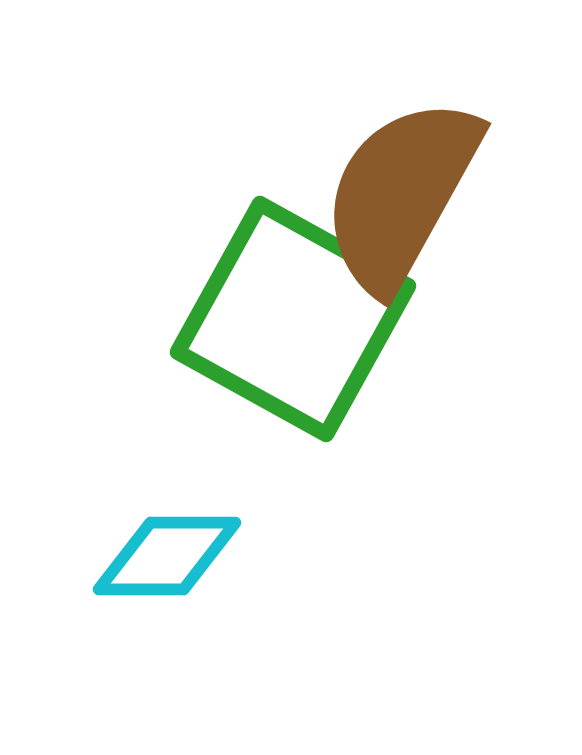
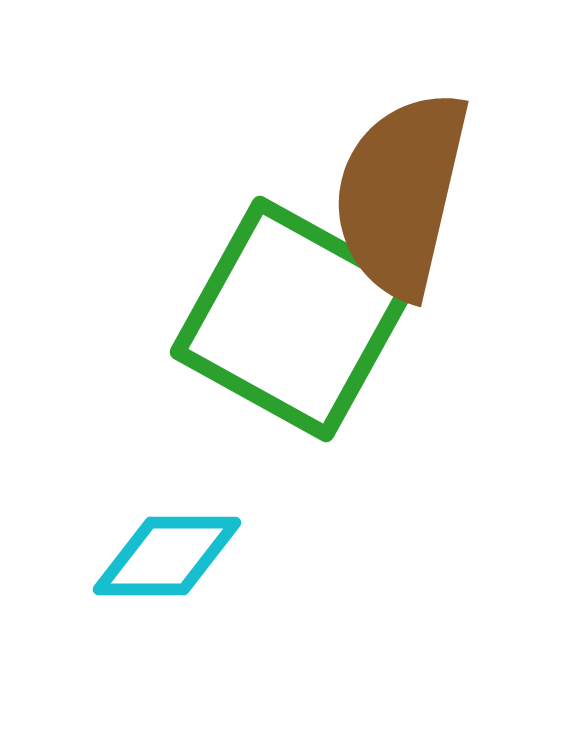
brown semicircle: rotated 16 degrees counterclockwise
